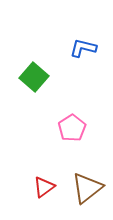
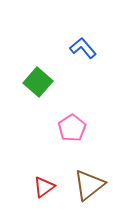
blue L-shape: rotated 36 degrees clockwise
green square: moved 4 px right, 5 px down
brown triangle: moved 2 px right, 3 px up
